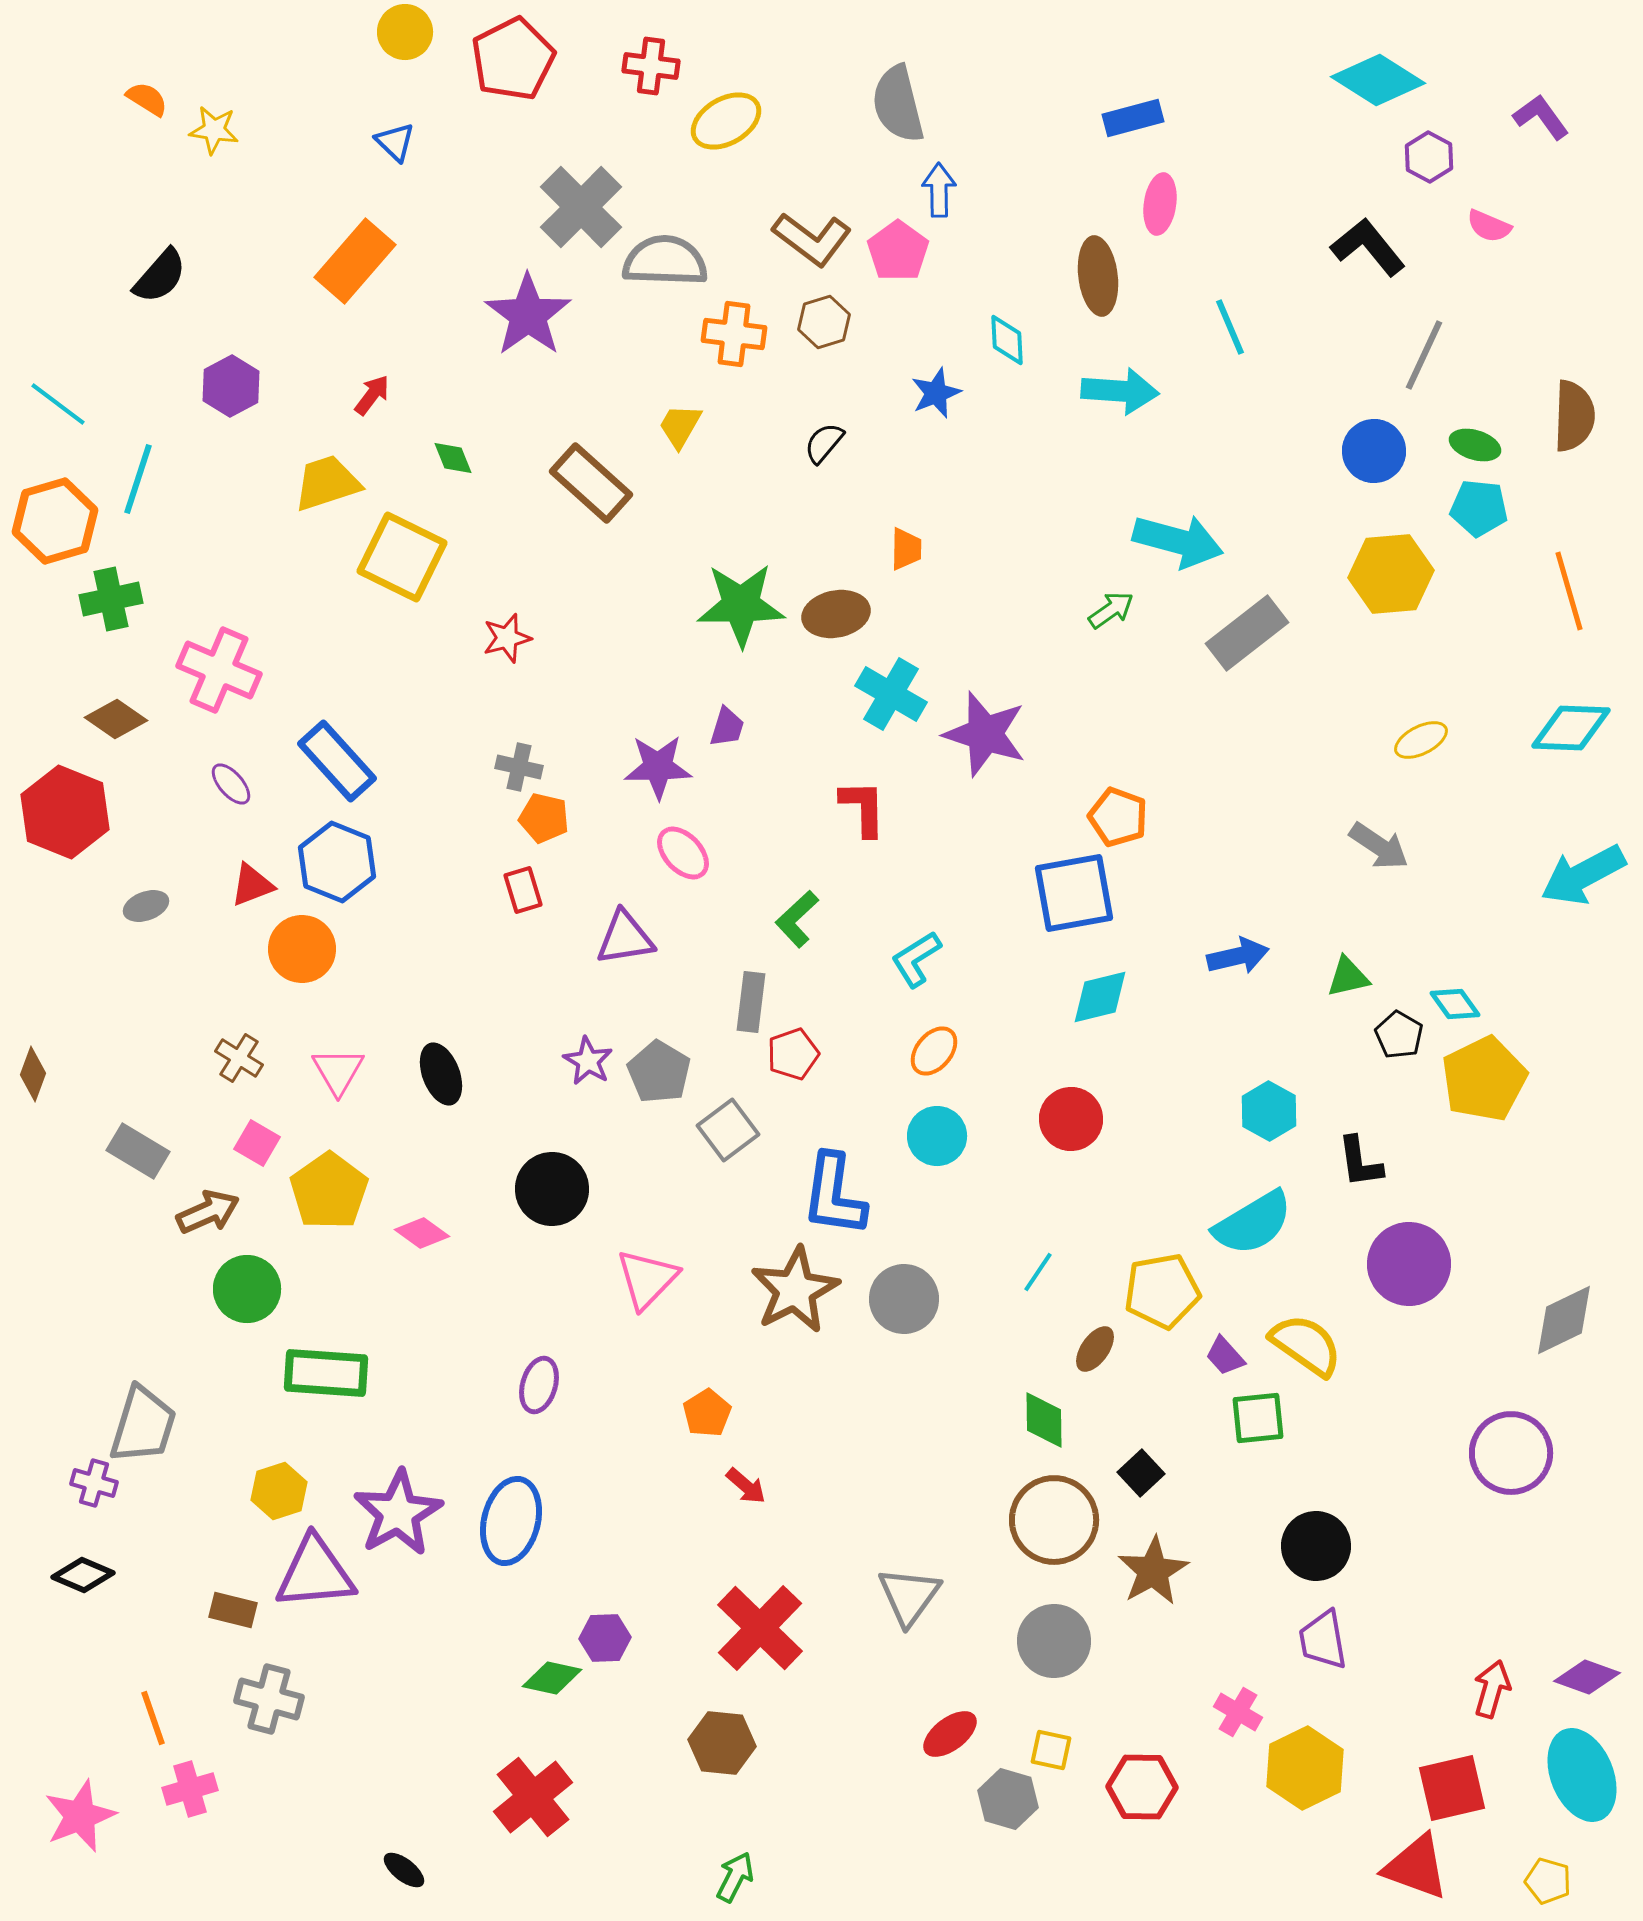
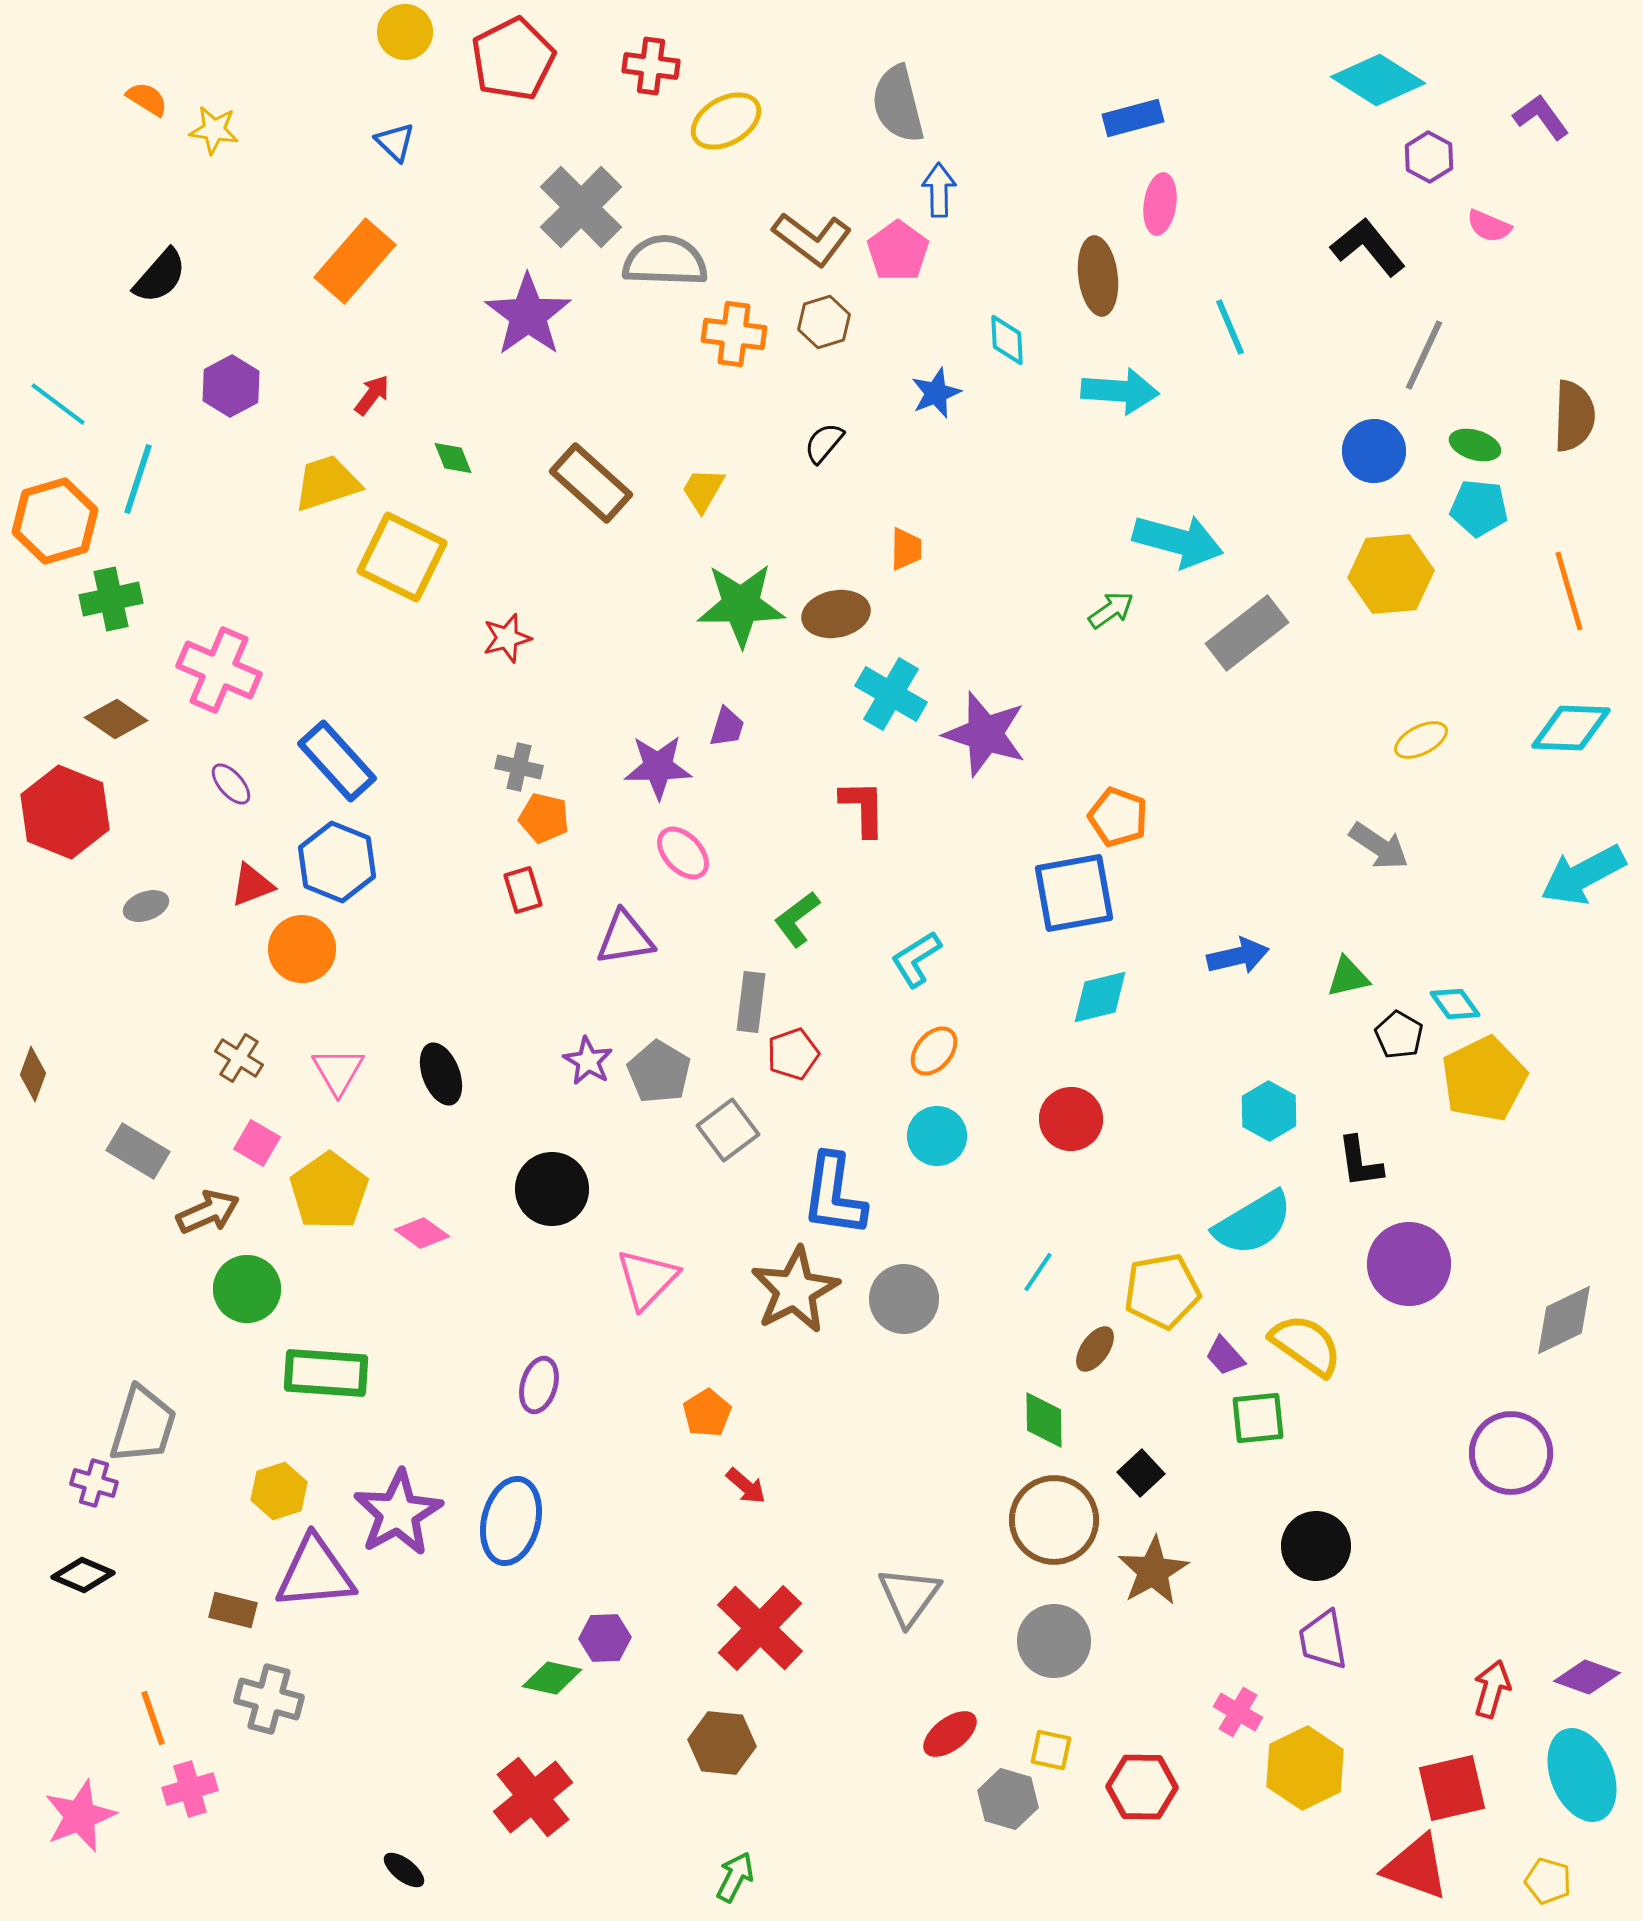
yellow trapezoid at (680, 426): moved 23 px right, 64 px down
green L-shape at (797, 919): rotated 6 degrees clockwise
